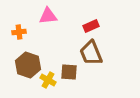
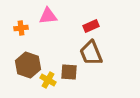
orange cross: moved 2 px right, 4 px up
